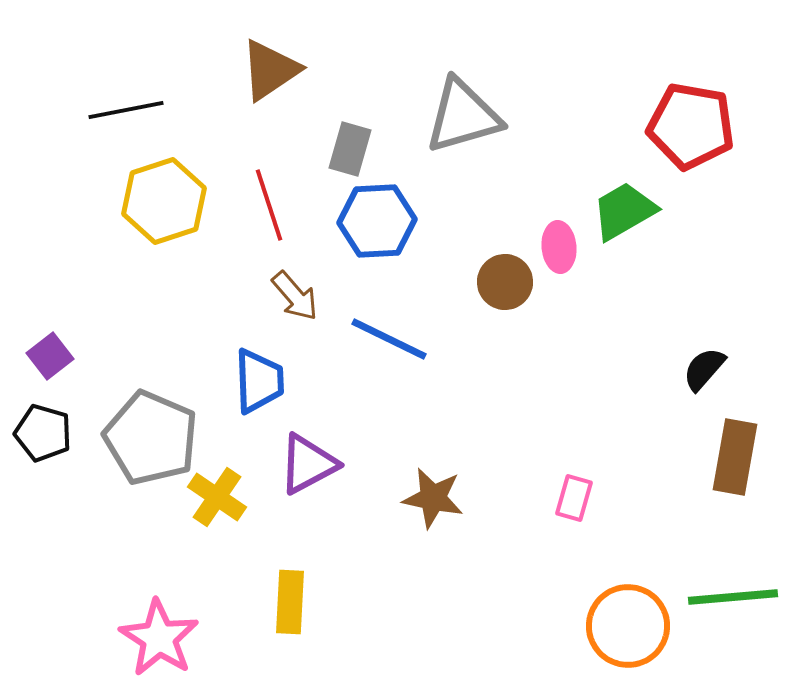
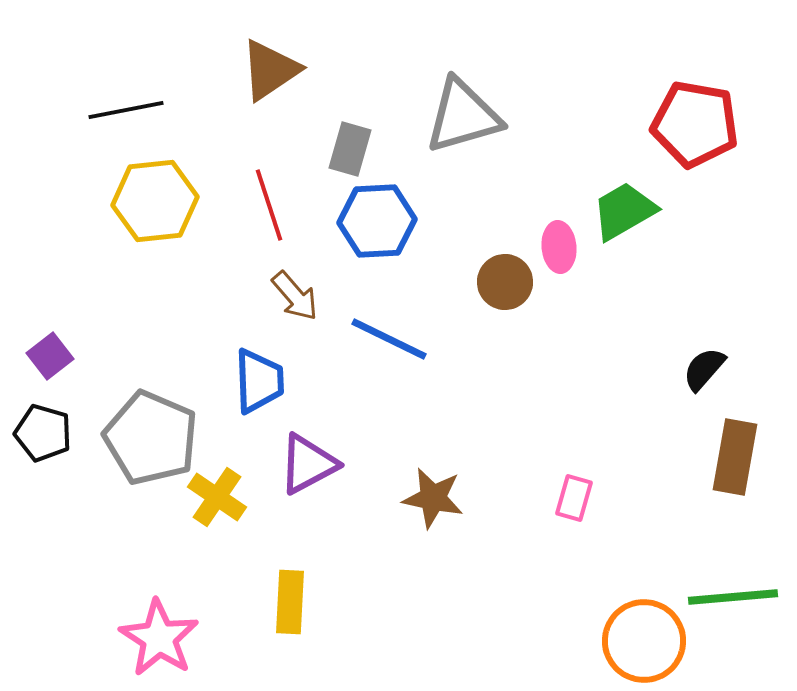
red pentagon: moved 4 px right, 2 px up
yellow hexagon: moved 9 px left; rotated 12 degrees clockwise
orange circle: moved 16 px right, 15 px down
